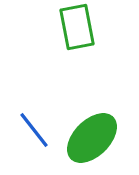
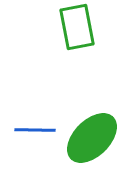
blue line: moved 1 px right; rotated 51 degrees counterclockwise
